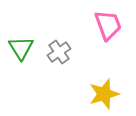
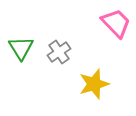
pink trapezoid: moved 8 px right, 2 px up; rotated 24 degrees counterclockwise
yellow star: moved 10 px left, 10 px up
